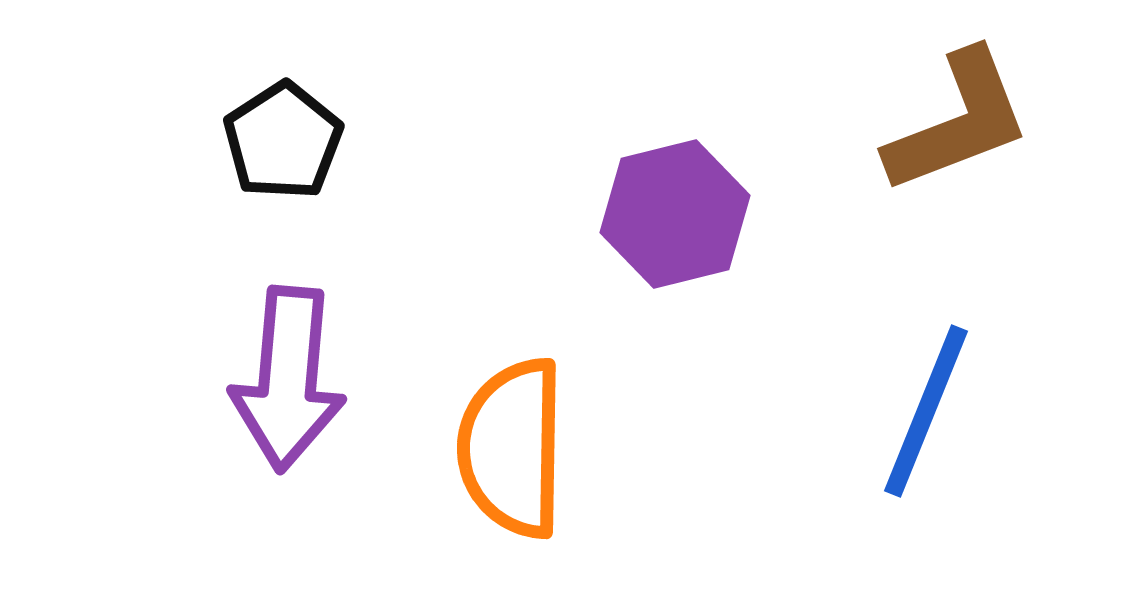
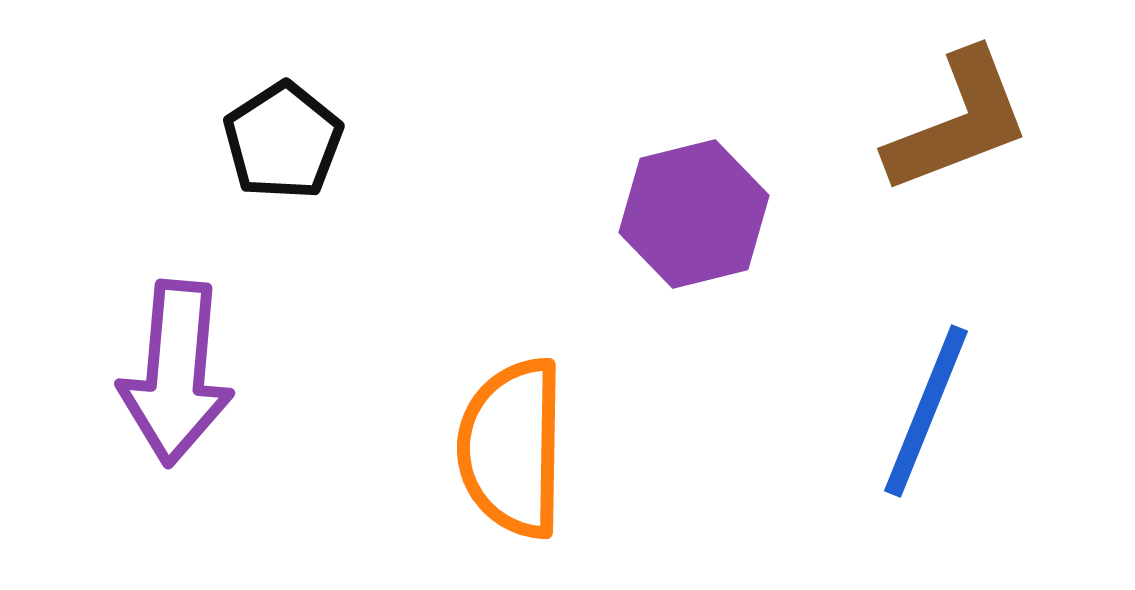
purple hexagon: moved 19 px right
purple arrow: moved 112 px left, 6 px up
